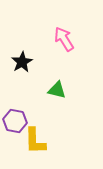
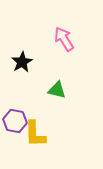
yellow L-shape: moved 7 px up
